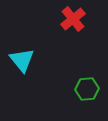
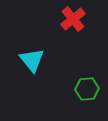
cyan triangle: moved 10 px right
